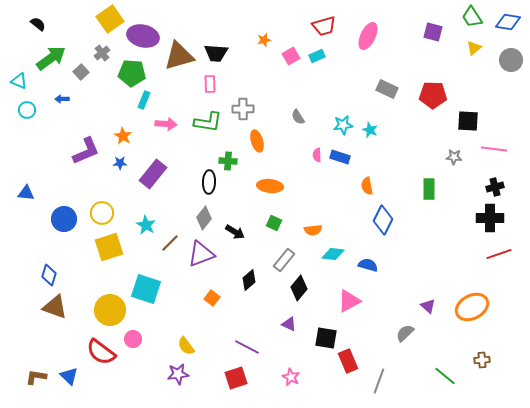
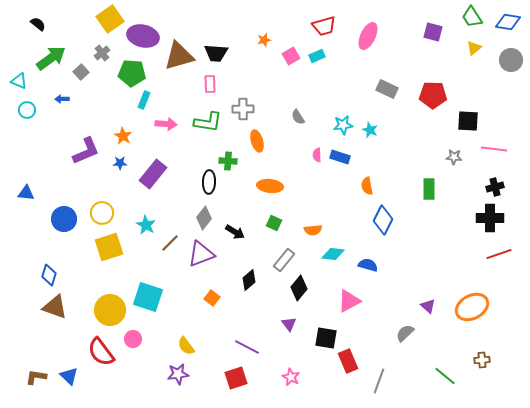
cyan square at (146, 289): moved 2 px right, 8 px down
purple triangle at (289, 324): rotated 28 degrees clockwise
red semicircle at (101, 352): rotated 16 degrees clockwise
